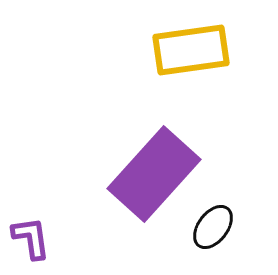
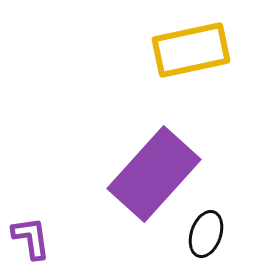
yellow rectangle: rotated 4 degrees counterclockwise
black ellipse: moved 7 px left, 7 px down; rotated 18 degrees counterclockwise
